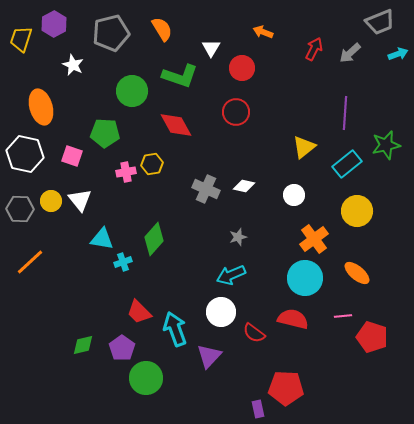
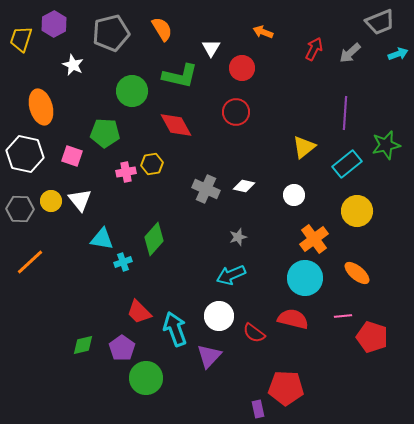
green L-shape at (180, 76): rotated 6 degrees counterclockwise
white circle at (221, 312): moved 2 px left, 4 px down
